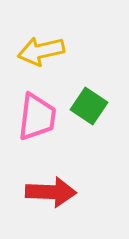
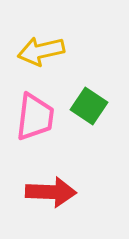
pink trapezoid: moved 2 px left
